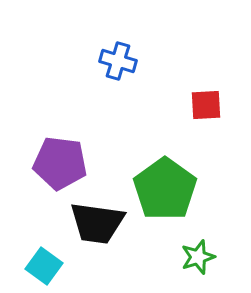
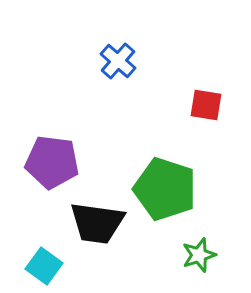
blue cross: rotated 24 degrees clockwise
red square: rotated 12 degrees clockwise
purple pentagon: moved 8 px left, 1 px up
green pentagon: rotated 18 degrees counterclockwise
green star: moved 1 px right, 2 px up
